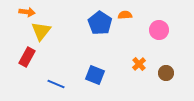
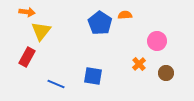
pink circle: moved 2 px left, 11 px down
blue square: moved 2 px left, 1 px down; rotated 12 degrees counterclockwise
